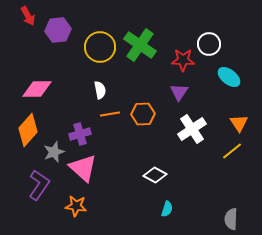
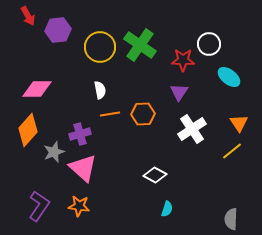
purple L-shape: moved 21 px down
orange star: moved 3 px right
